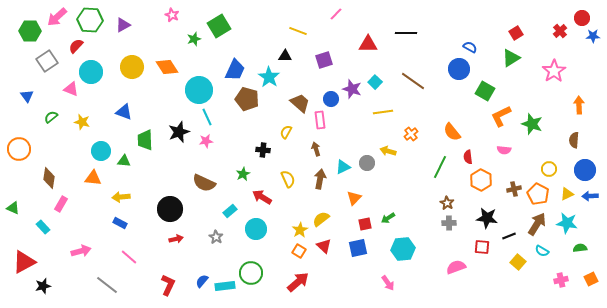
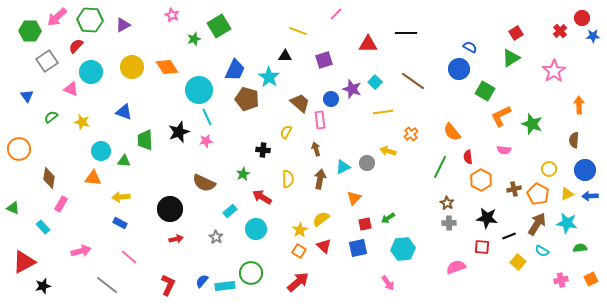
yellow semicircle at (288, 179): rotated 24 degrees clockwise
